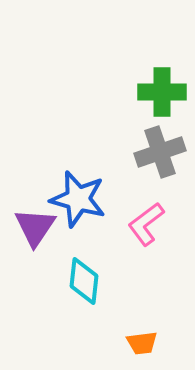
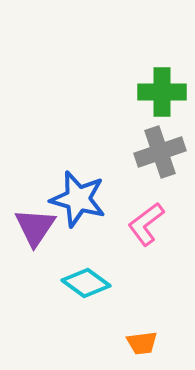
cyan diamond: moved 2 px right, 2 px down; rotated 60 degrees counterclockwise
